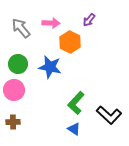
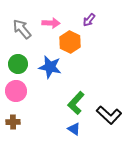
gray arrow: moved 1 px right, 1 px down
pink circle: moved 2 px right, 1 px down
